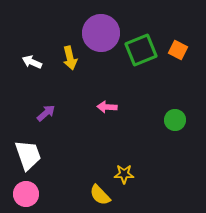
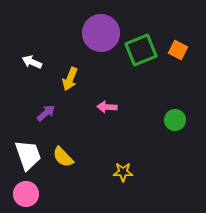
yellow arrow: moved 21 px down; rotated 35 degrees clockwise
yellow star: moved 1 px left, 2 px up
yellow semicircle: moved 37 px left, 38 px up
